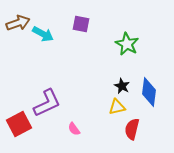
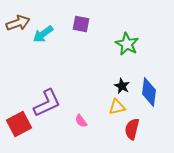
cyan arrow: rotated 115 degrees clockwise
pink semicircle: moved 7 px right, 8 px up
